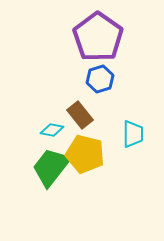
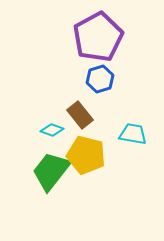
purple pentagon: rotated 9 degrees clockwise
cyan diamond: rotated 10 degrees clockwise
cyan trapezoid: rotated 80 degrees counterclockwise
yellow pentagon: moved 1 px right, 1 px down
green trapezoid: moved 4 px down
